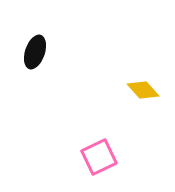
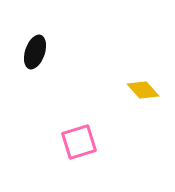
pink square: moved 20 px left, 15 px up; rotated 9 degrees clockwise
